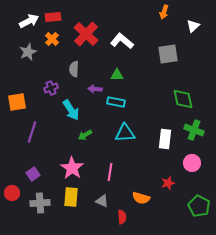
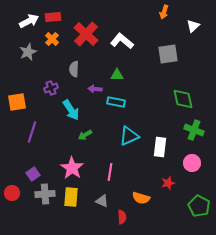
cyan triangle: moved 4 px right, 3 px down; rotated 20 degrees counterclockwise
white rectangle: moved 5 px left, 8 px down
gray cross: moved 5 px right, 9 px up
